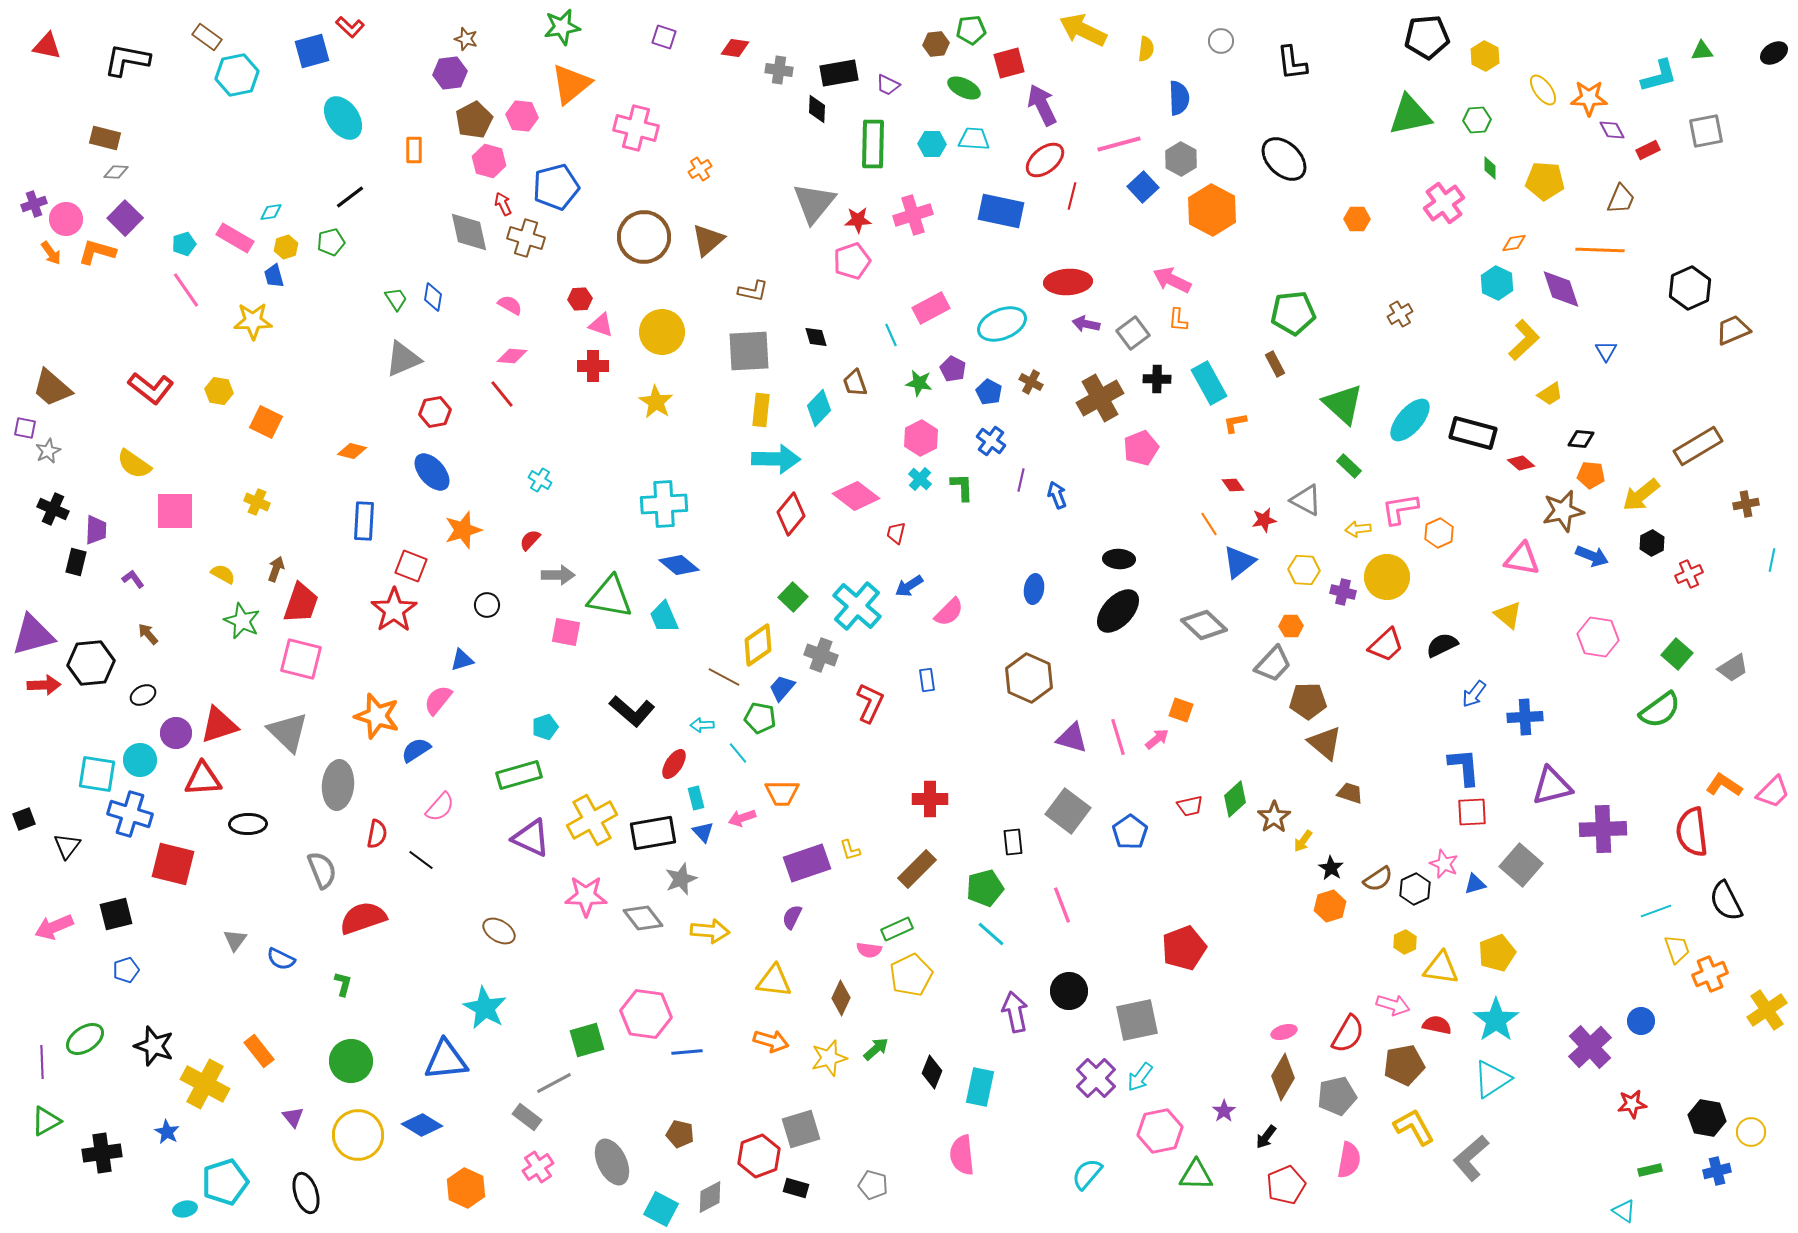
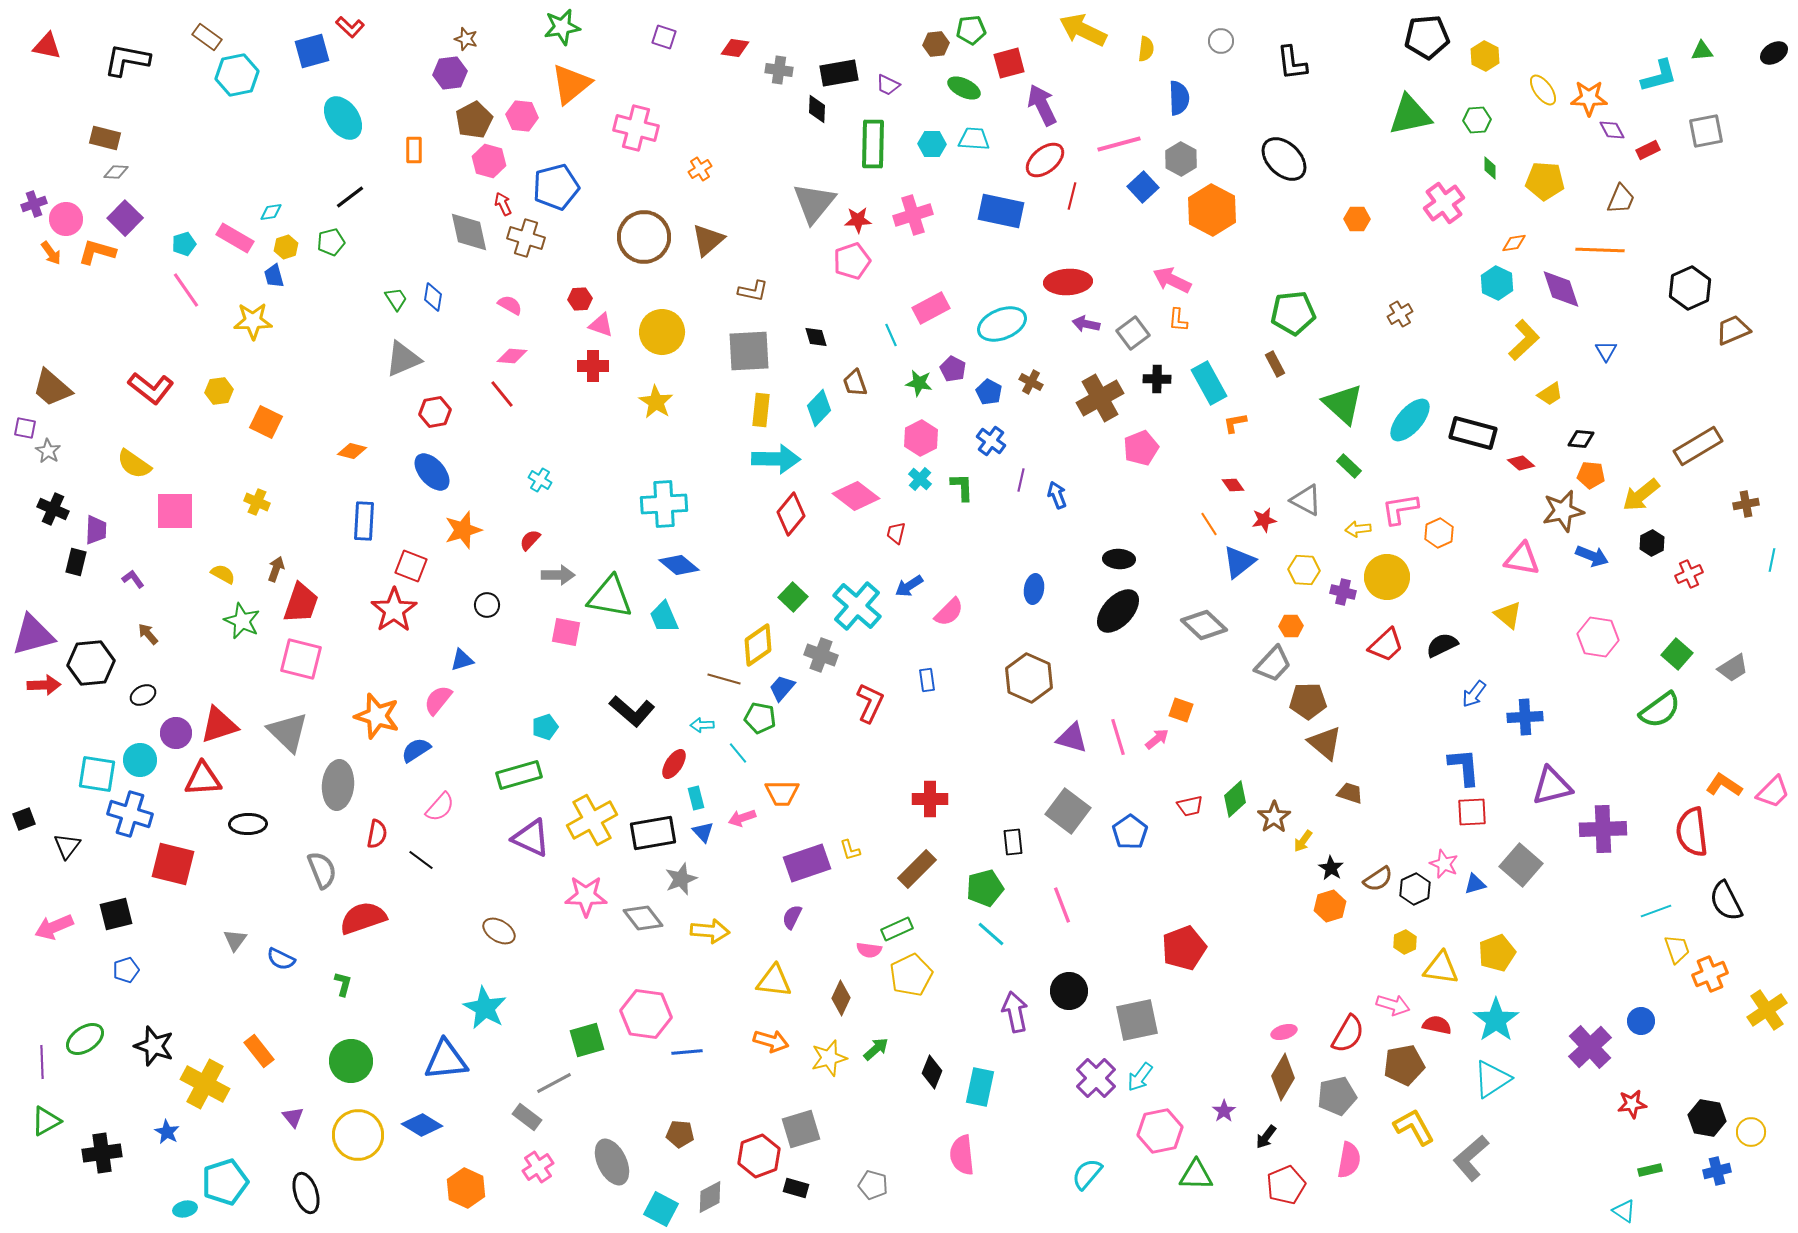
yellow hexagon at (219, 391): rotated 16 degrees counterclockwise
gray star at (48, 451): rotated 15 degrees counterclockwise
brown line at (724, 677): moved 2 px down; rotated 12 degrees counterclockwise
brown pentagon at (680, 1134): rotated 8 degrees counterclockwise
